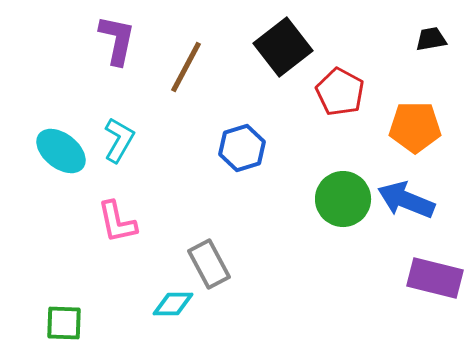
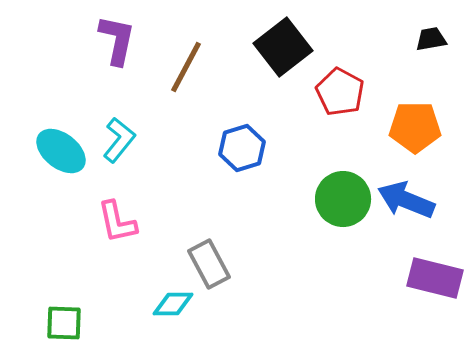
cyan L-shape: rotated 9 degrees clockwise
